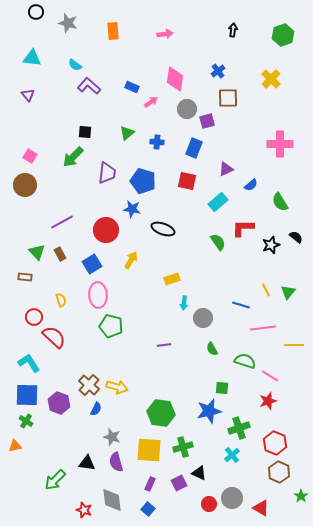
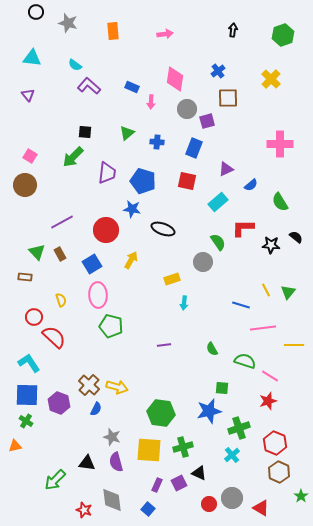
pink arrow at (151, 102): rotated 128 degrees clockwise
black star at (271, 245): rotated 24 degrees clockwise
gray circle at (203, 318): moved 56 px up
purple rectangle at (150, 484): moved 7 px right, 1 px down
